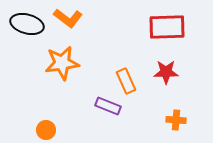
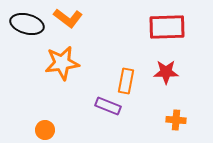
orange rectangle: rotated 35 degrees clockwise
orange circle: moved 1 px left
